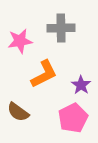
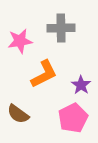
brown semicircle: moved 2 px down
